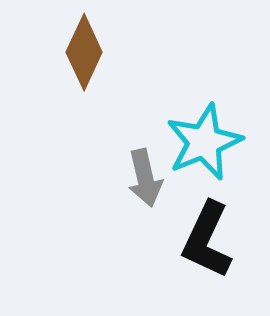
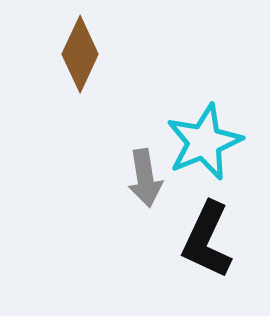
brown diamond: moved 4 px left, 2 px down
gray arrow: rotated 4 degrees clockwise
